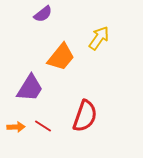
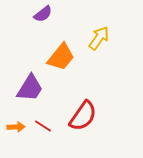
red semicircle: moved 2 px left; rotated 16 degrees clockwise
